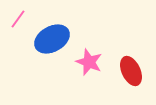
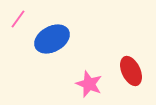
pink star: moved 22 px down
